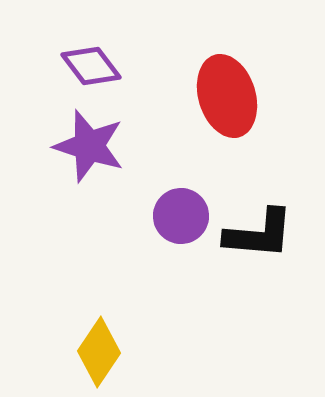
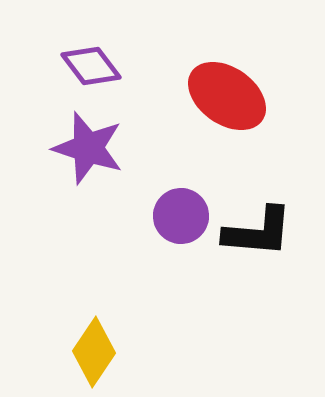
red ellipse: rotated 38 degrees counterclockwise
purple star: moved 1 px left, 2 px down
black L-shape: moved 1 px left, 2 px up
yellow diamond: moved 5 px left
